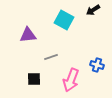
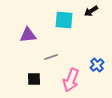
black arrow: moved 2 px left, 1 px down
cyan square: rotated 24 degrees counterclockwise
blue cross: rotated 32 degrees clockwise
